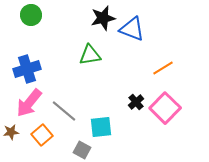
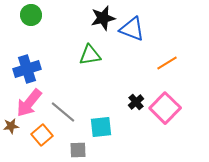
orange line: moved 4 px right, 5 px up
gray line: moved 1 px left, 1 px down
brown star: moved 6 px up
gray square: moved 4 px left; rotated 30 degrees counterclockwise
